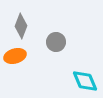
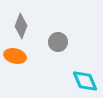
gray circle: moved 2 px right
orange ellipse: rotated 30 degrees clockwise
